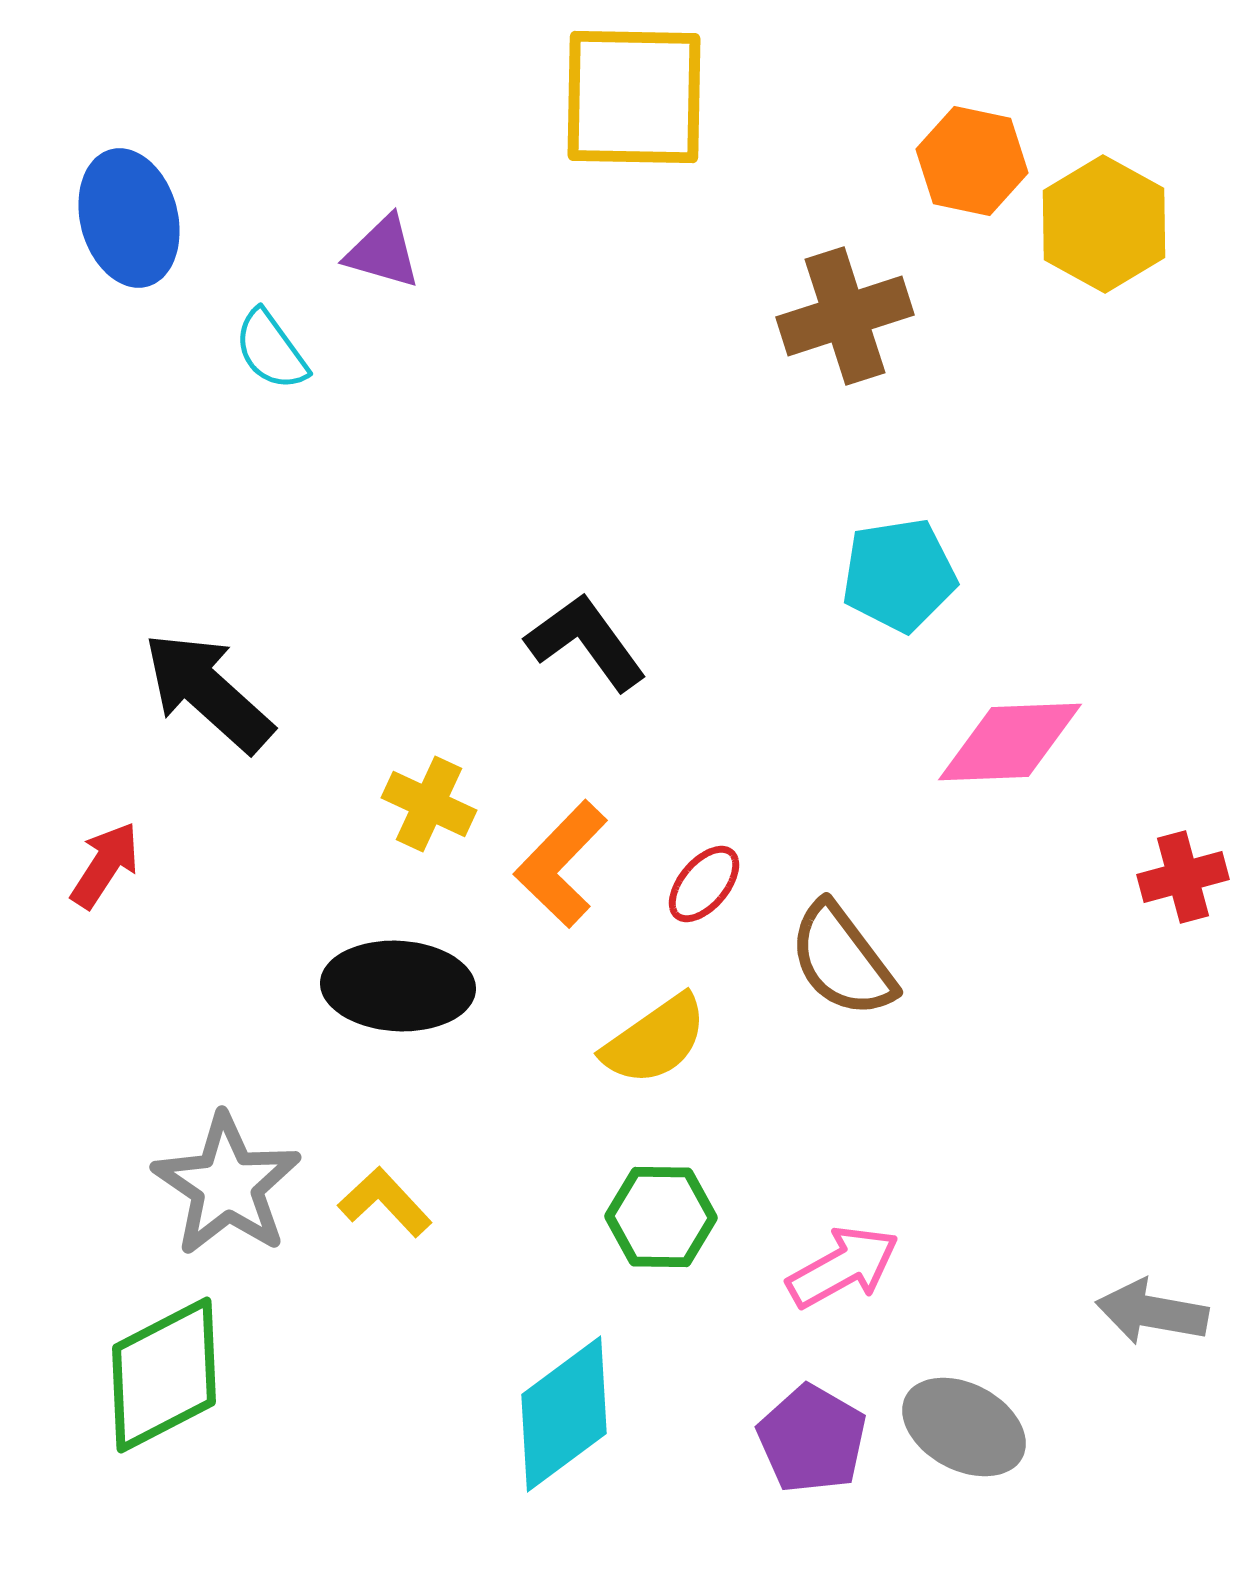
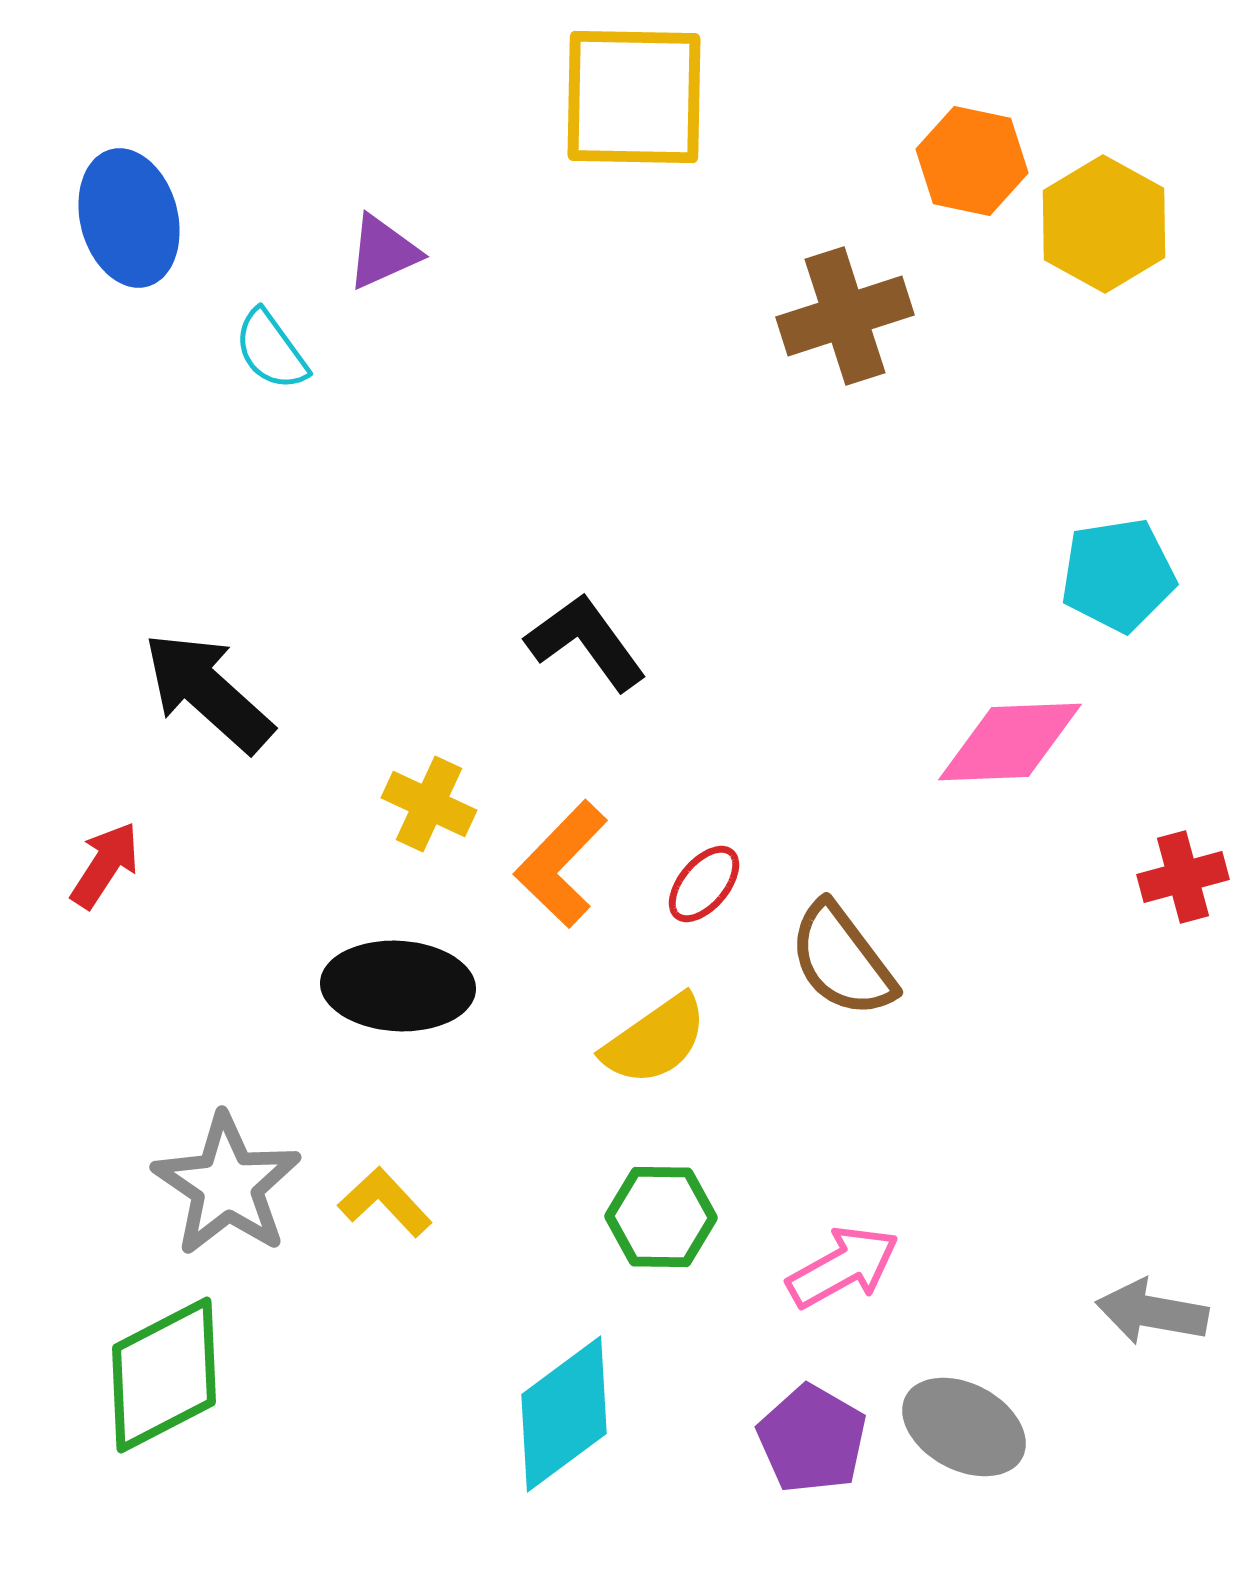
purple triangle: rotated 40 degrees counterclockwise
cyan pentagon: moved 219 px right
